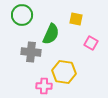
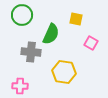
pink cross: moved 24 px left
